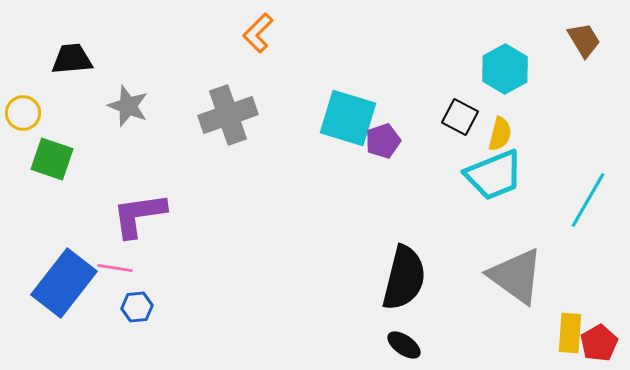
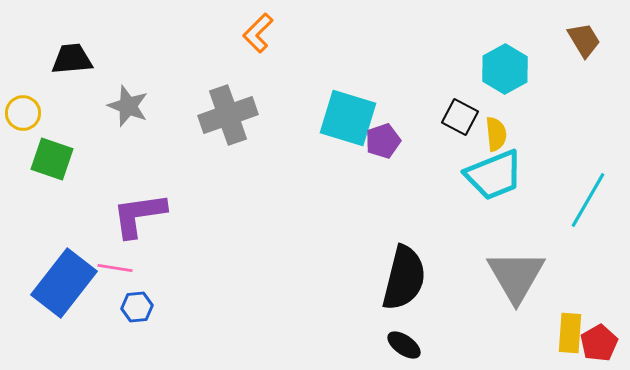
yellow semicircle: moved 4 px left; rotated 20 degrees counterclockwise
gray triangle: rotated 24 degrees clockwise
